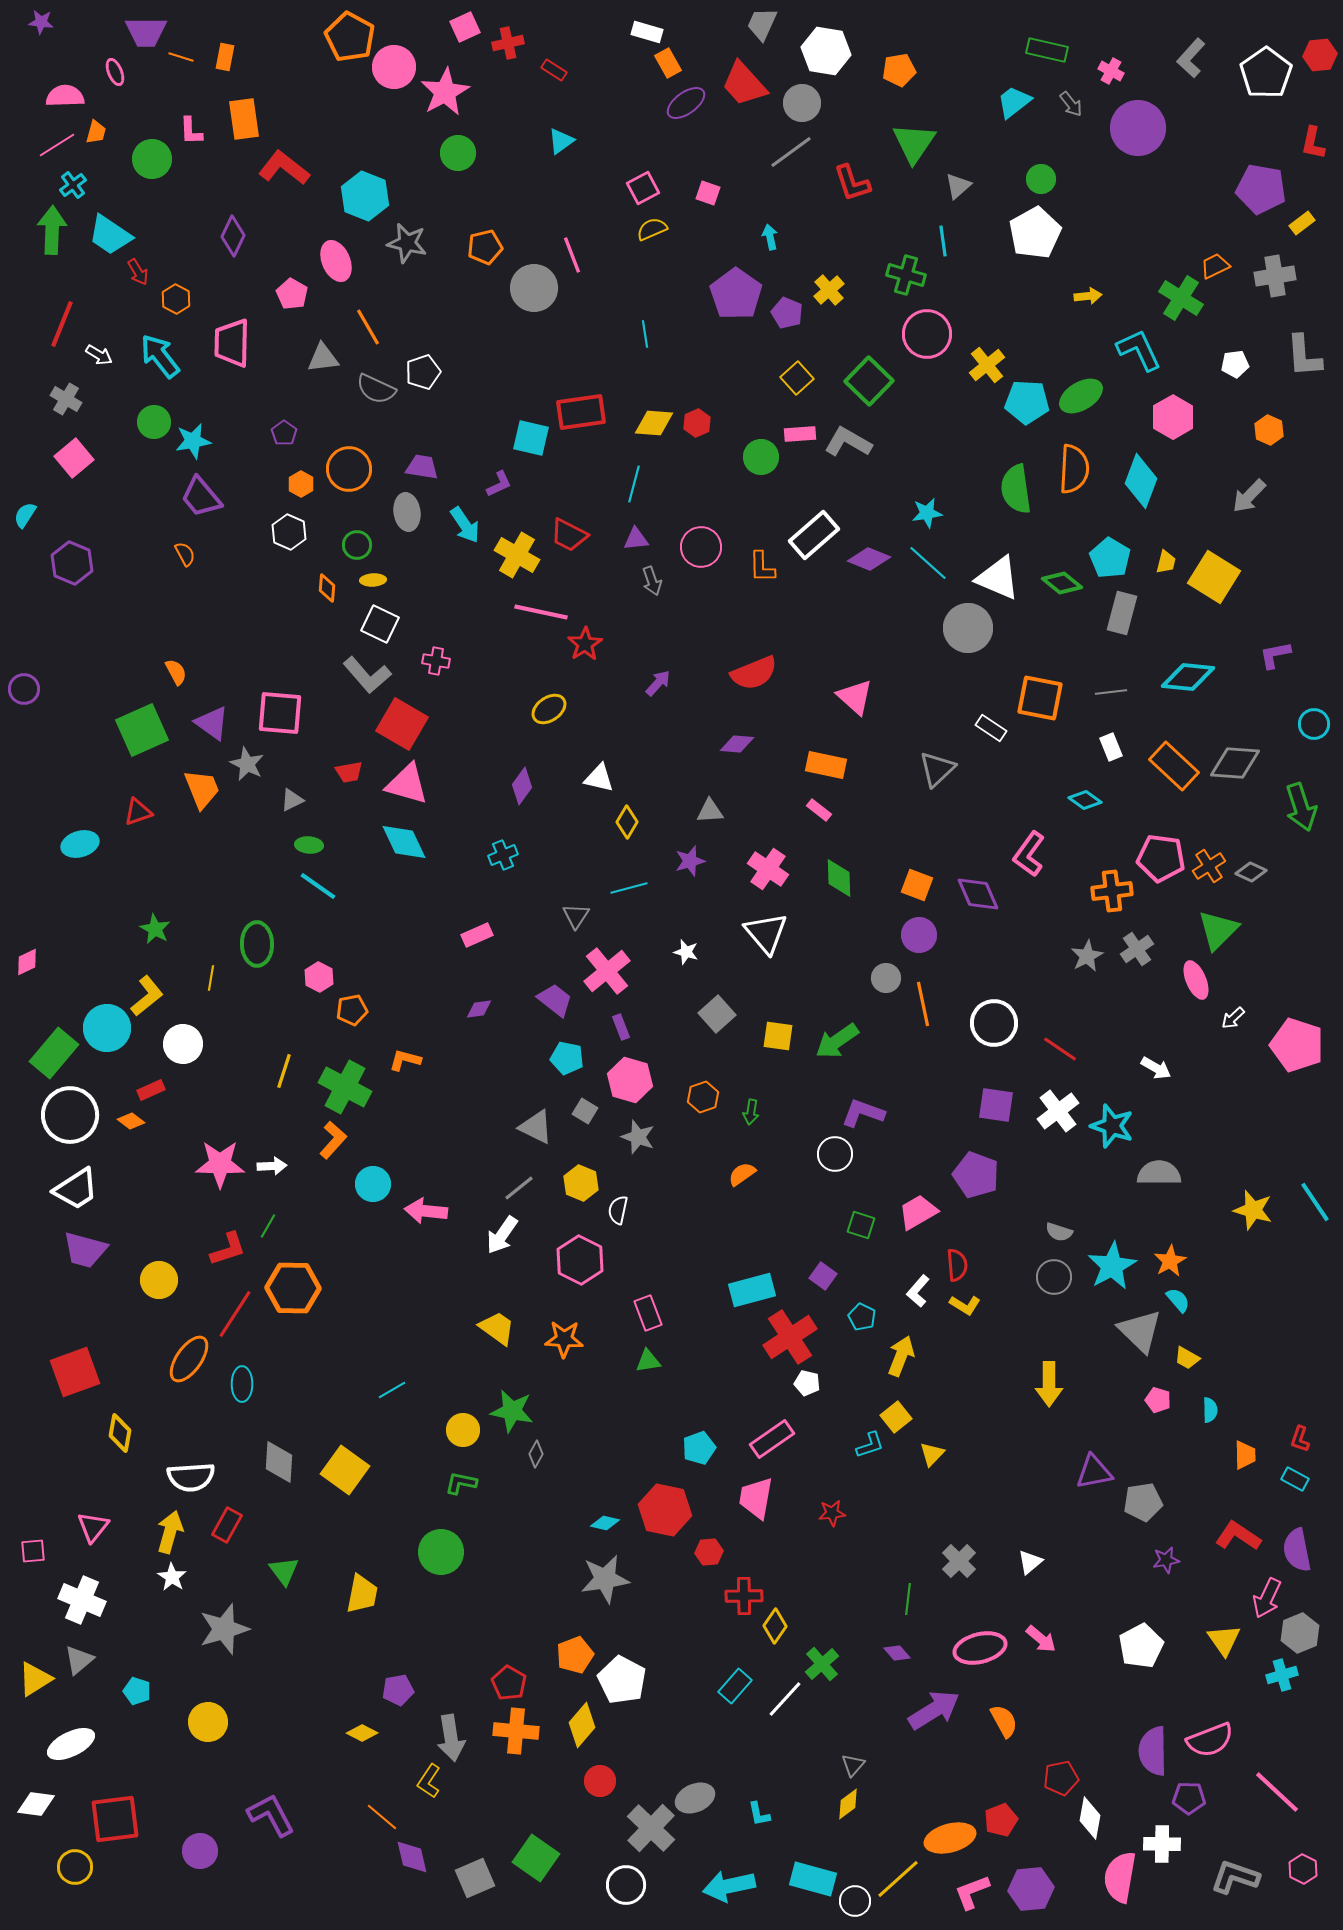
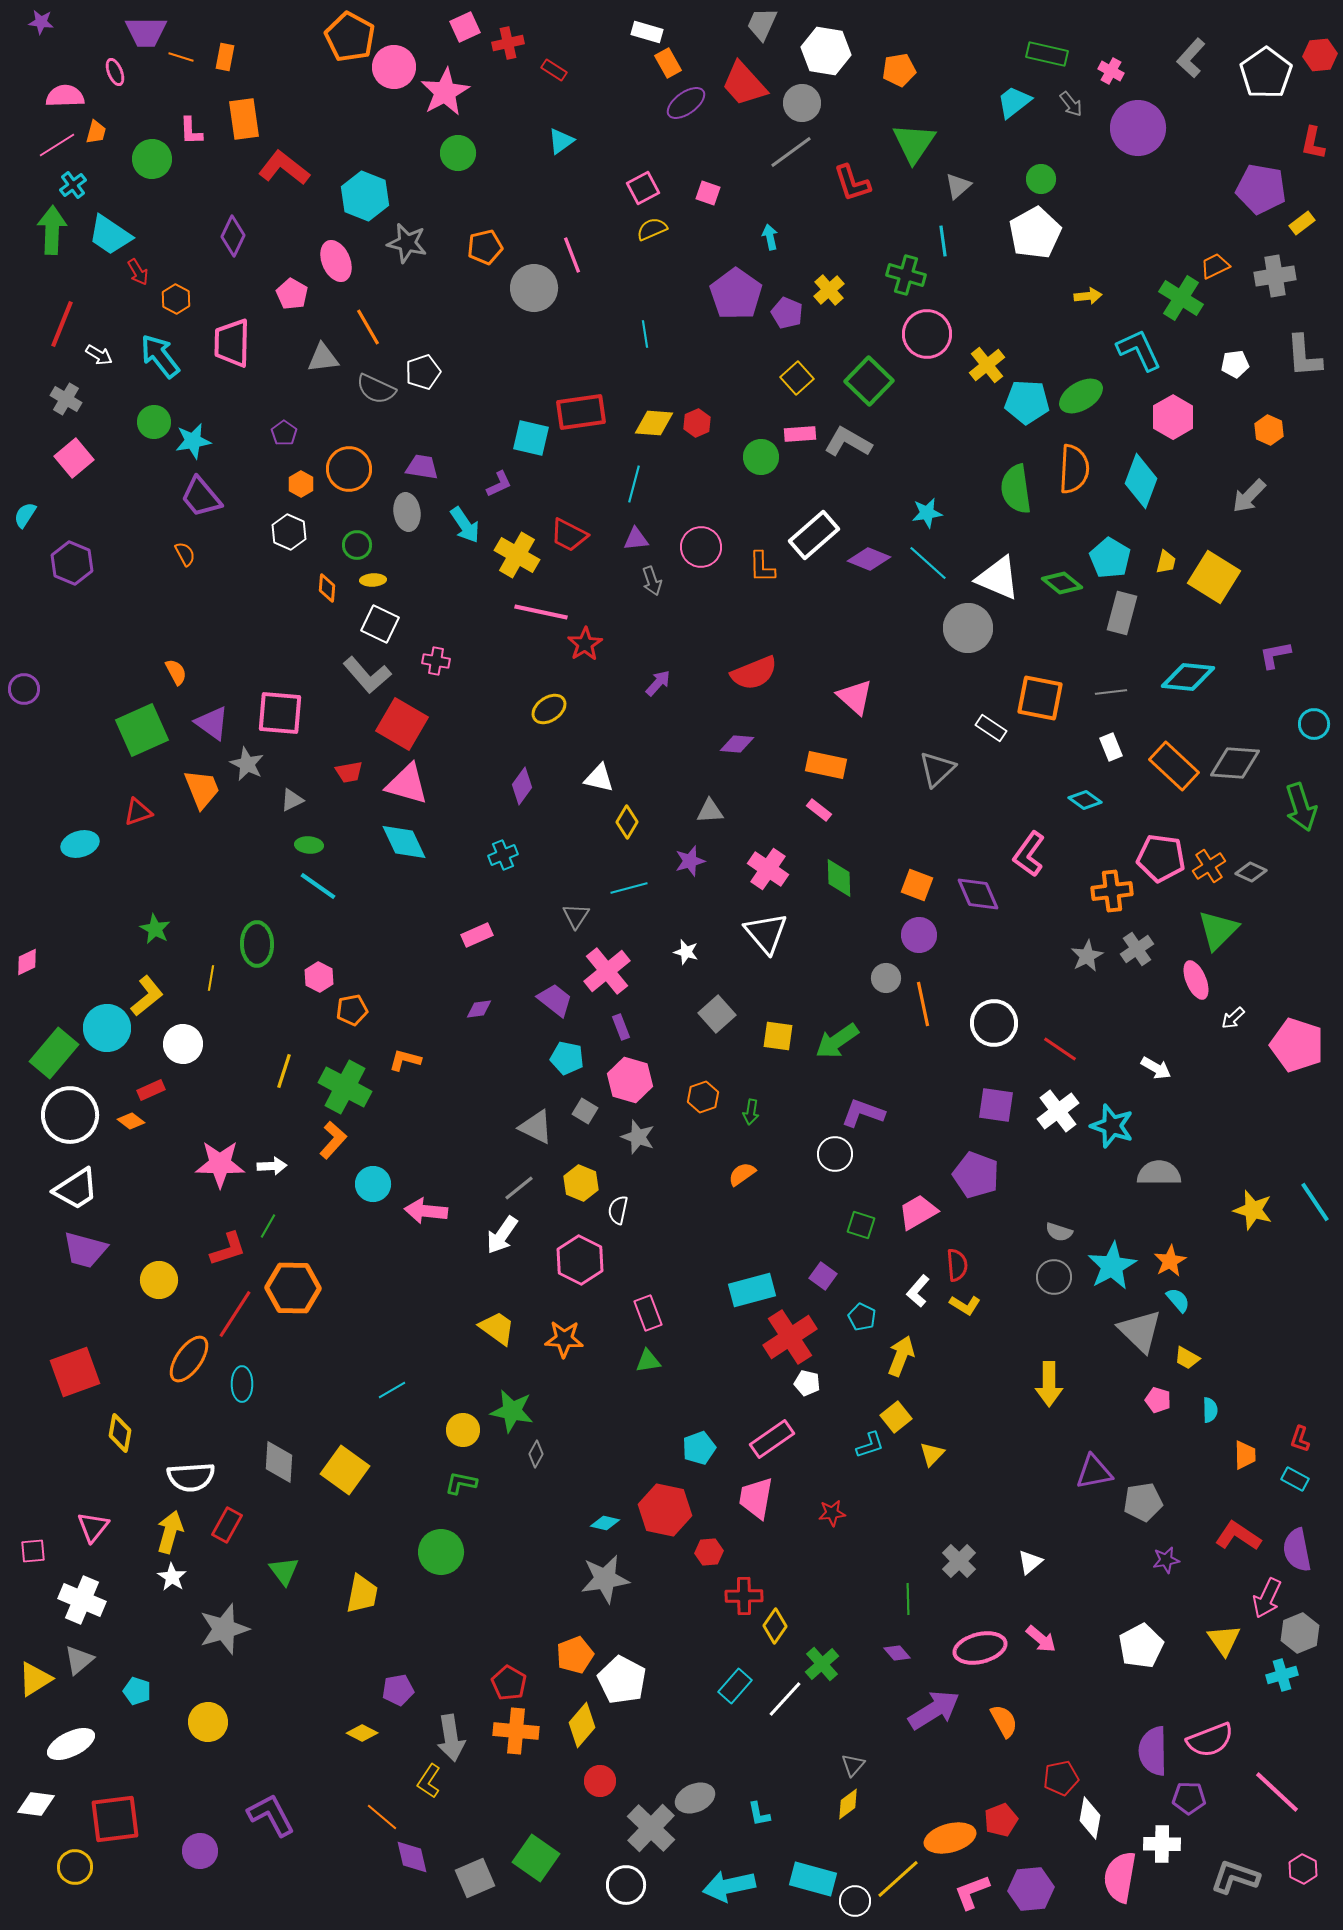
green rectangle at (1047, 50): moved 4 px down
green line at (908, 1599): rotated 8 degrees counterclockwise
